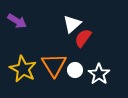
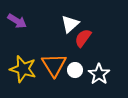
white triangle: moved 2 px left
yellow star: rotated 12 degrees counterclockwise
